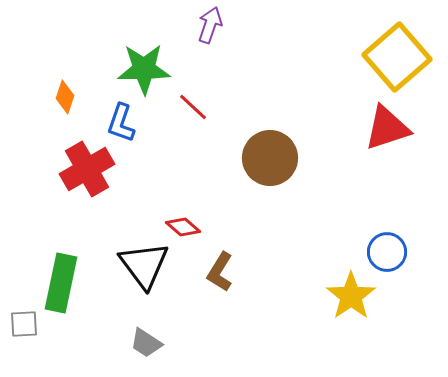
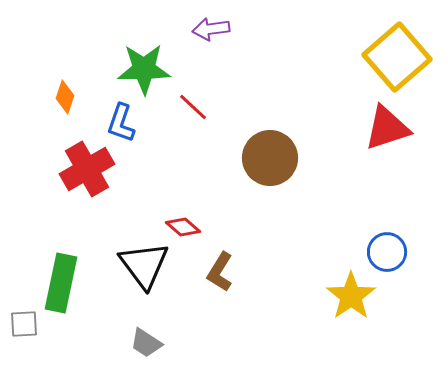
purple arrow: moved 1 px right, 4 px down; rotated 117 degrees counterclockwise
